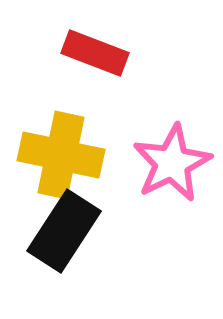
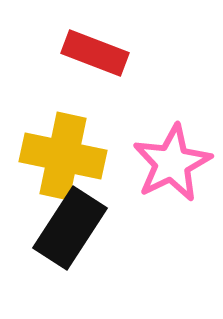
yellow cross: moved 2 px right, 1 px down
black rectangle: moved 6 px right, 3 px up
